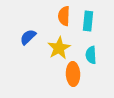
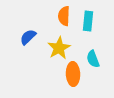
cyan semicircle: moved 2 px right, 4 px down; rotated 18 degrees counterclockwise
